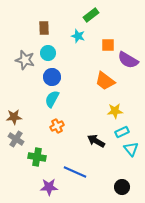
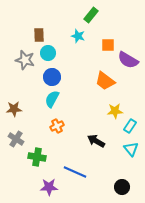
green rectangle: rotated 14 degrees counterclockwise
brown rectangle: moved 5 px left, 7 px down
brown star: moved 8 px up
cyan rectangle: moved 8 px right, 6 px up; rotated 32 degrees counterclockwise
